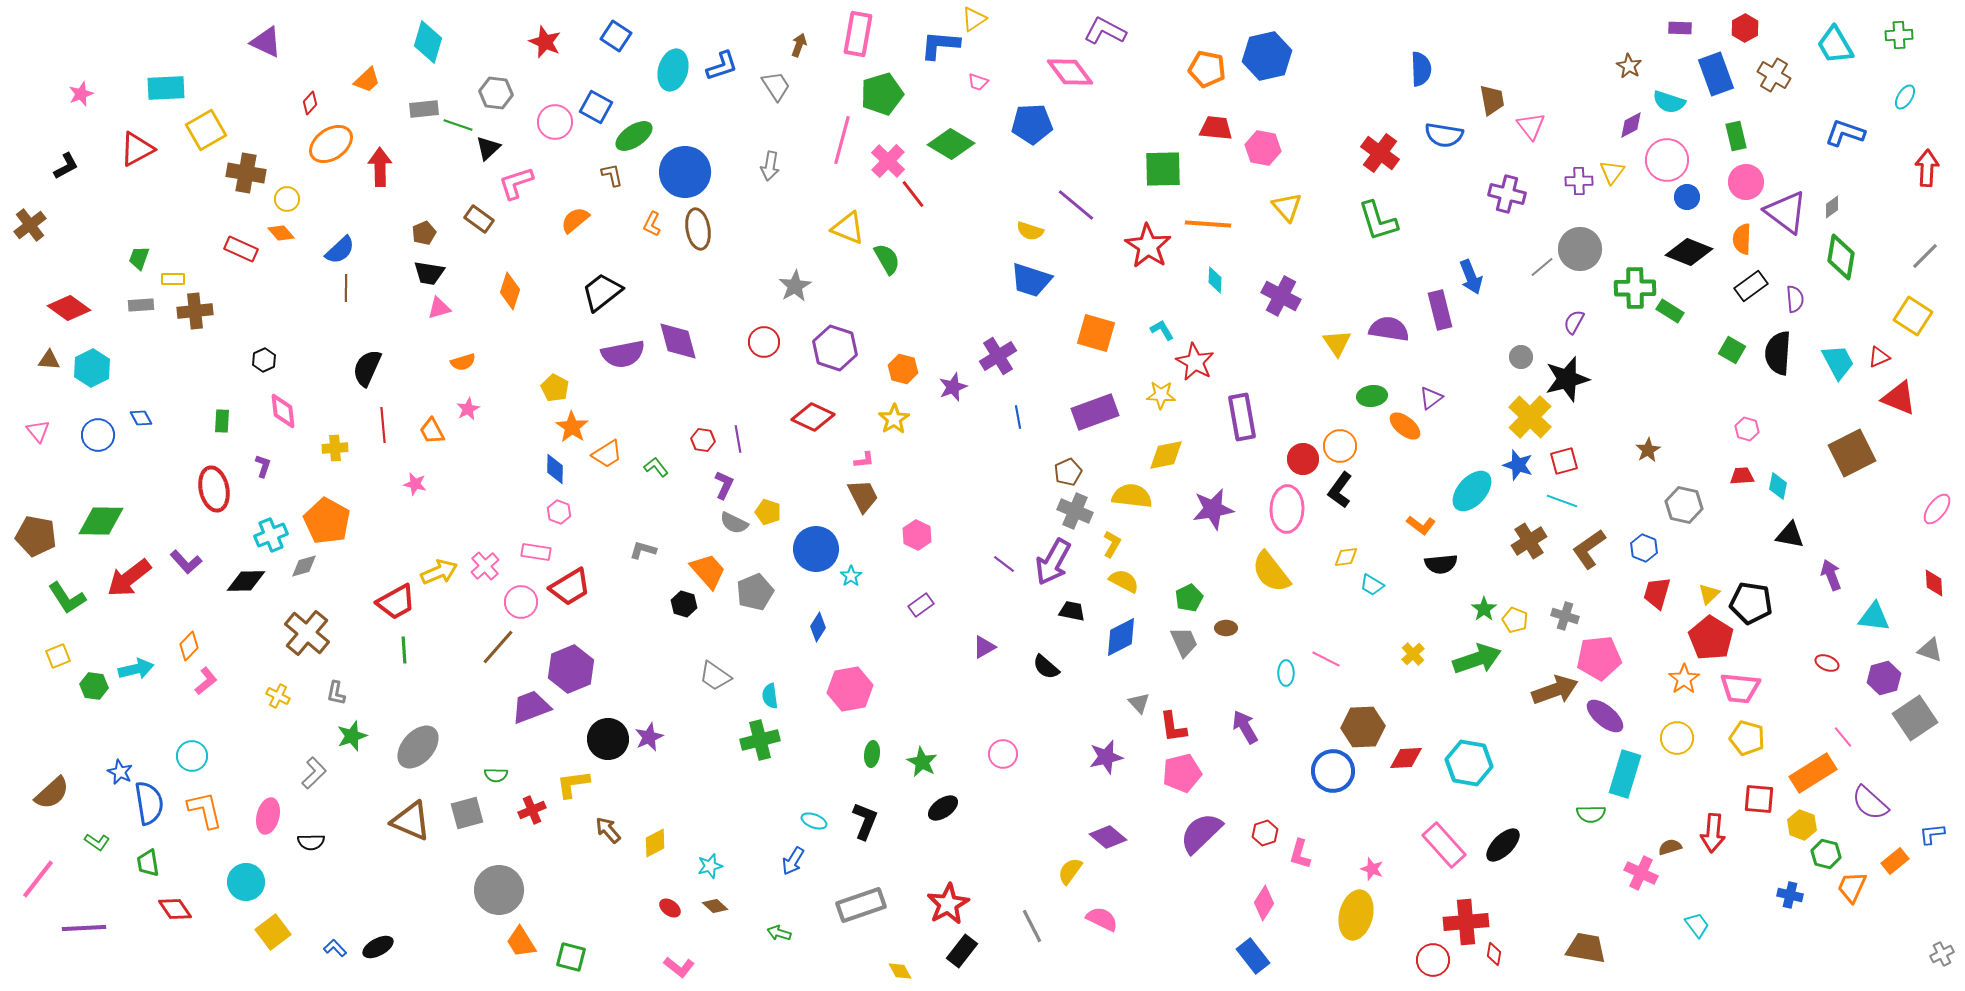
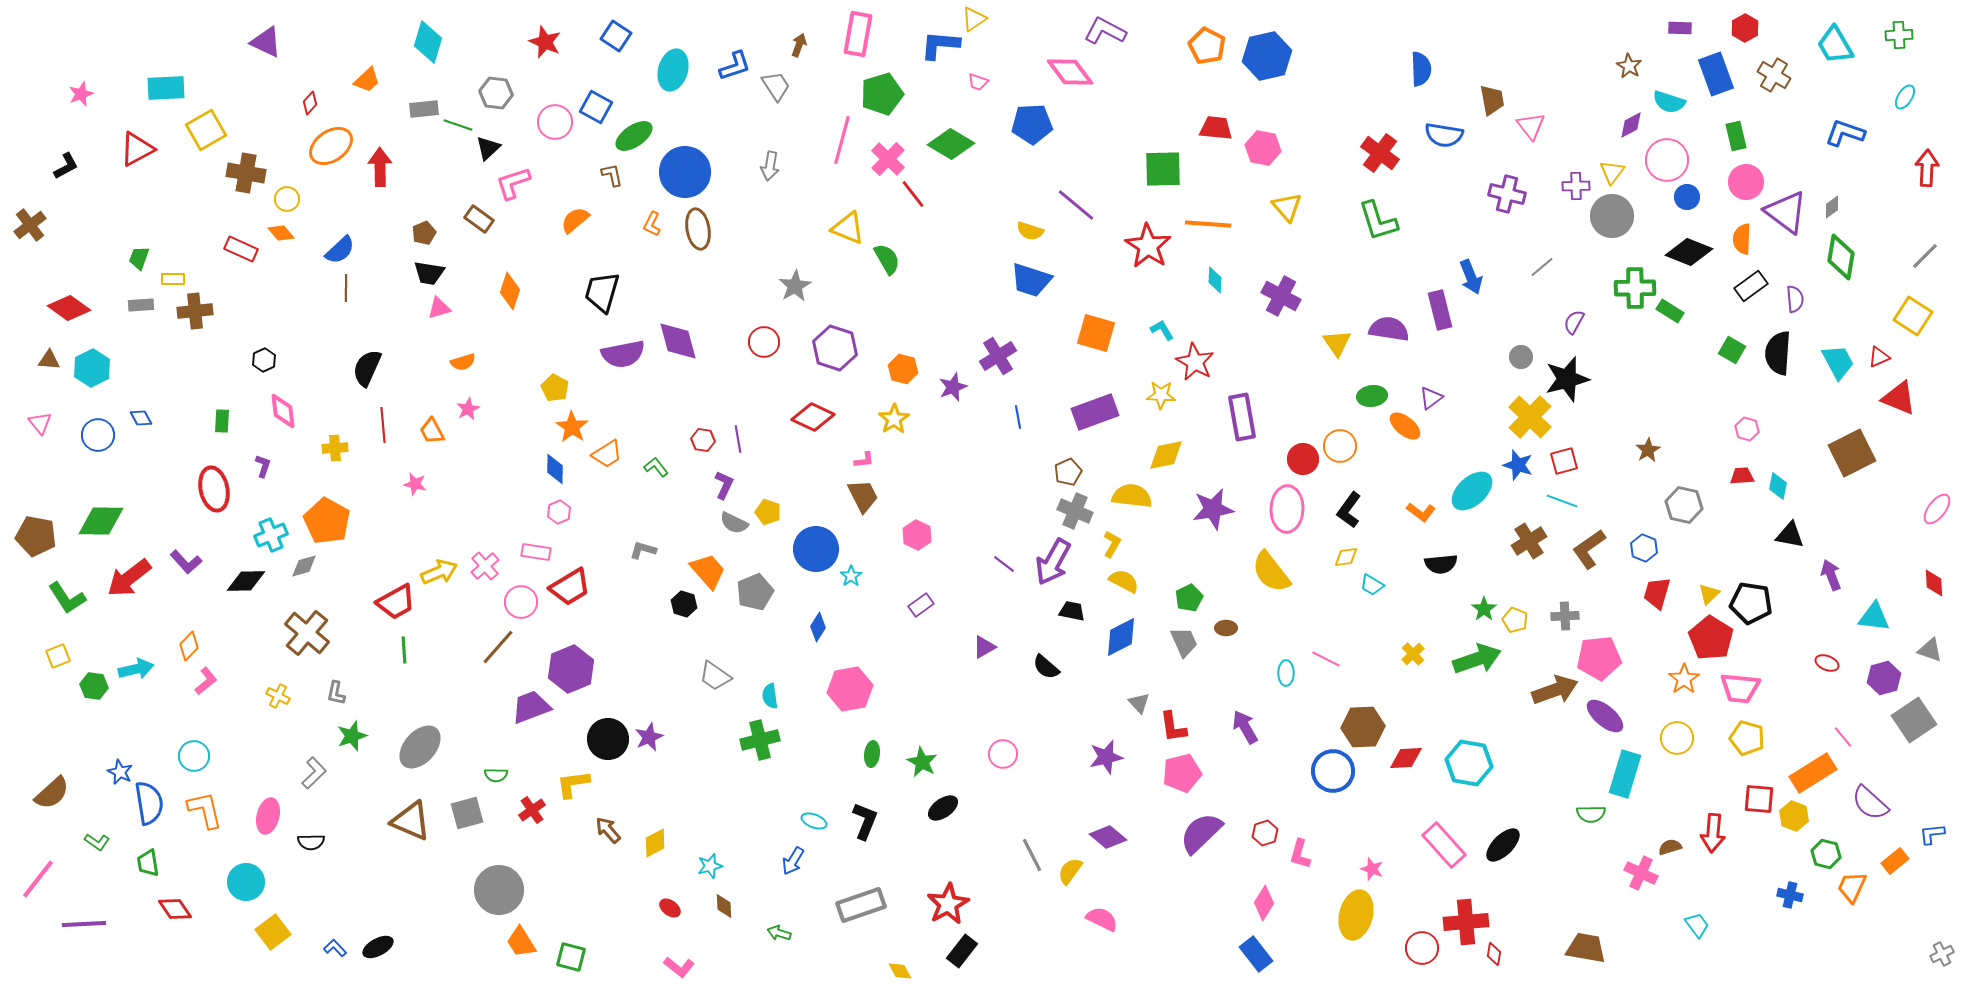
blue L-shape at (722, 66): moved 13 px right
orange pentagon at (1207, 69): moved 23 px up; rotated 15 degrees clockwise
orange ellipse at (331, 144): moved 2 px down
pink cross at (888, 161): moved 2 px up
purple cross at (1579, 181): moved 3 px left, 5 px down
pink L-shape at (516, 183): moved 3 px left
gray circle at (1580, 249): moved 32 px right, 33 px up
black trapezoid at (602, 292): rotated 36 degrees counterclockwise
pink triangle at (38, 431): moved 2 px right, 8 px up
black L-shape at (1340, 490): moved 9 px right, 20 px down
cyan ellipse at (1472, 491): rotated 6 degrees clockwise
pink hexagon at (559, 512): rotated 15 degrees clockwise
orange L-shape at (1421, 525): moved 13 px up
gray cross at (1565, 616): rotated 20 degrees counterclockwise
gray square at (1915, 718): moved 1 px left, 2 px down
gray ellipse at (418, 747): moved 2 px right
cyan circle at (192, 756): moved 2 px right
red cross at (532, 810): rotated 12 degrees counterclockwise
yellow hexagon at (1802, 825): moved 8 px left, 9 px up
brown diamond at (715, 906): moved 9 px right; rotated 45 degrees clockwise
gray line at (1032, 926): moved 71 px up
purple line at (84, 928): moved 4 px up
blue rectangle at (1253, 956): moved 3 px right, 2 px up
red circle at (1433, 960): moved 11 px left, 12 px up
